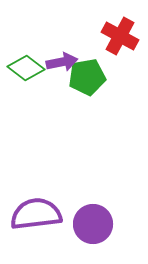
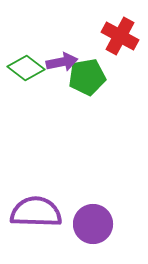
purple semicircle: moved 2 px up; rotated 9 degrees clockwise
